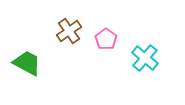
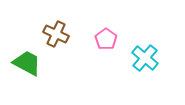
brown cross: moved 13 px left, 3 px down; rotated 30 degrees counterclockwise
